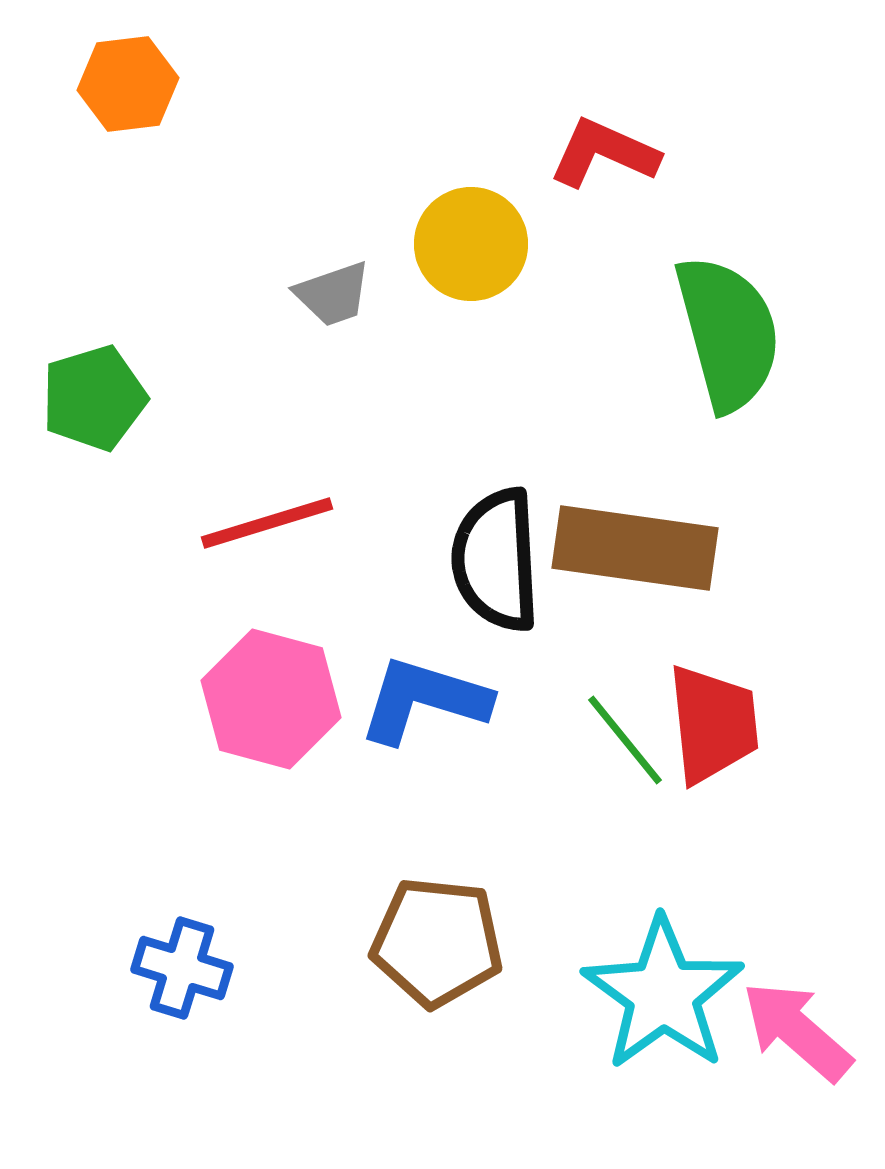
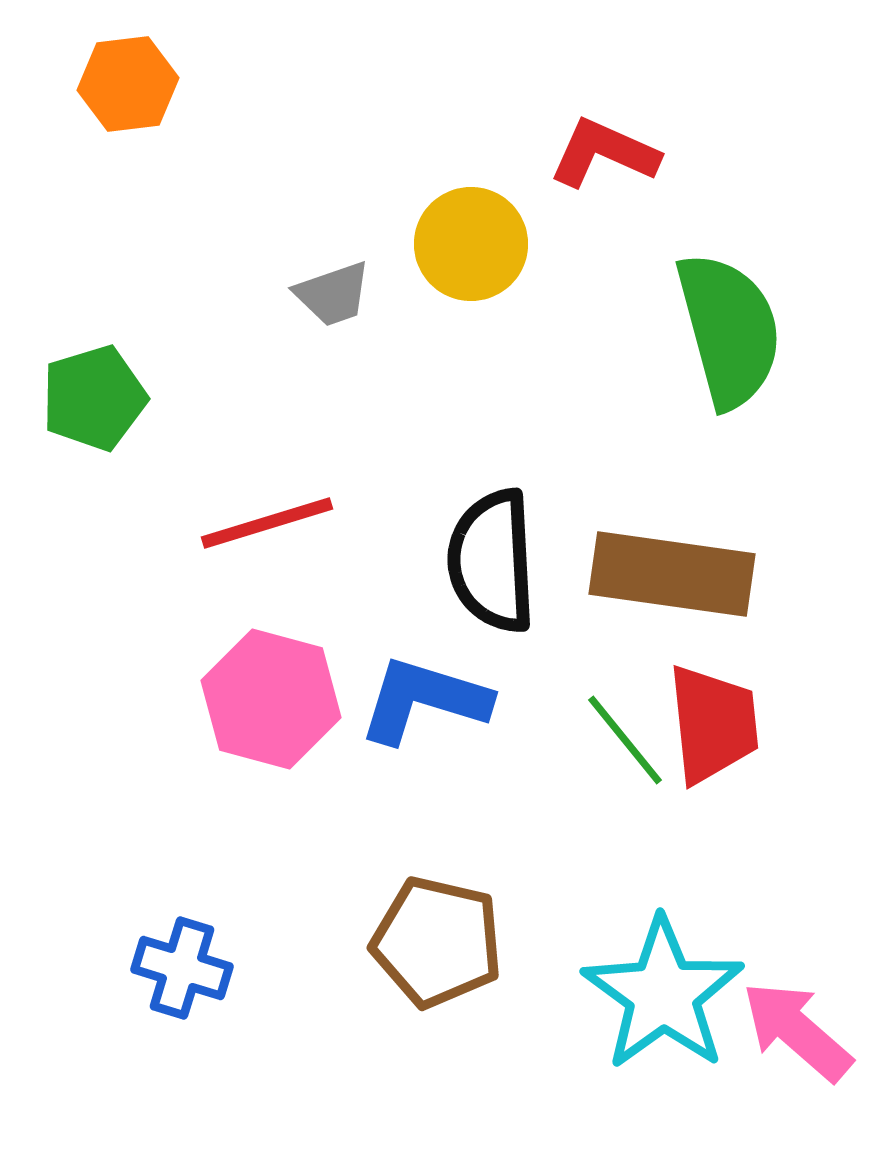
green semicircle: moved 1 px right, 3 px up
brown rectangle: moved 37 px right, 26 px down
black semicircle: moved 4 px left, 1 px down
brown pentagon: rotated 7 degrees clockwise
